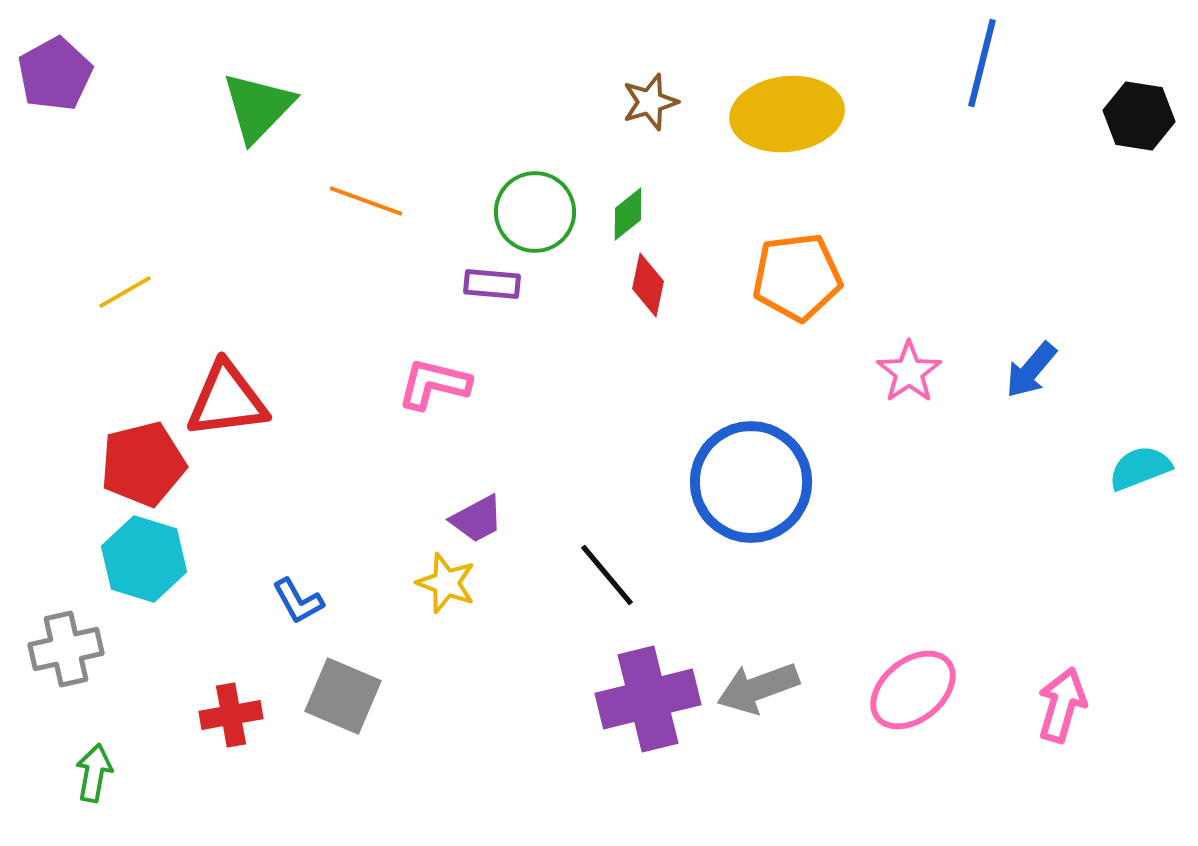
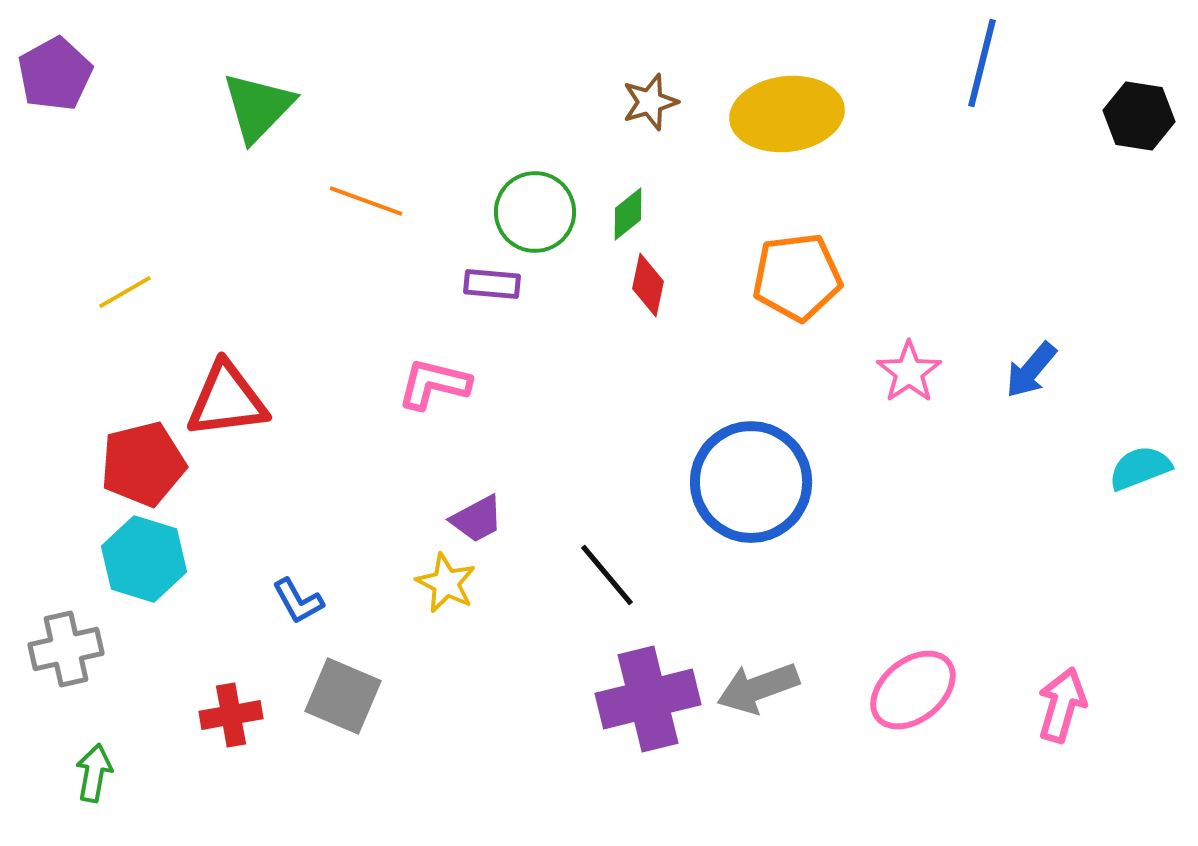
yellow star: rotated 6 degrees clockwise
